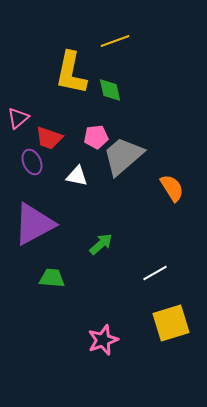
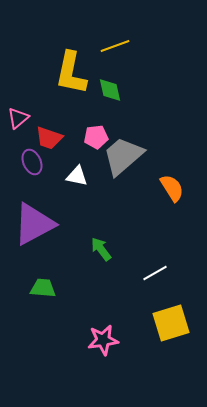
yellow line: moved 5 px down
green arrow: moved 5 px down; rotated 85 degrees counterclockwise
green trapezoid: moved 9 px left, 10 px down
pink star: rotated 12 degrees clockwise
